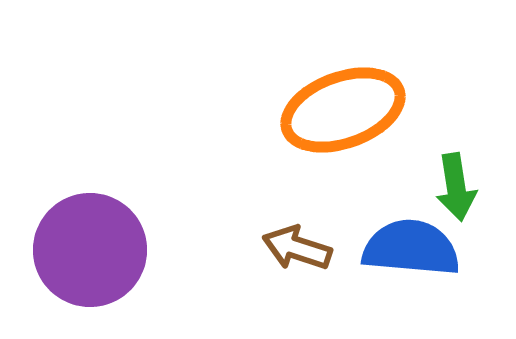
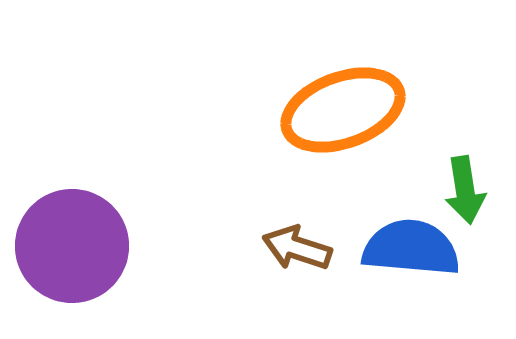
green arrow: moved 9 px right, 3 px down
purple circle: moved 18 px left, 4 px up
